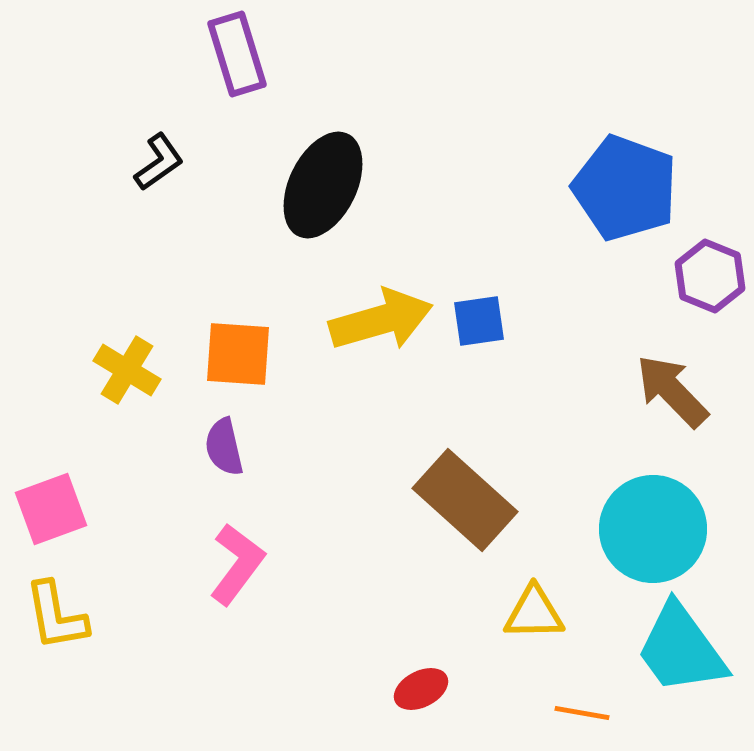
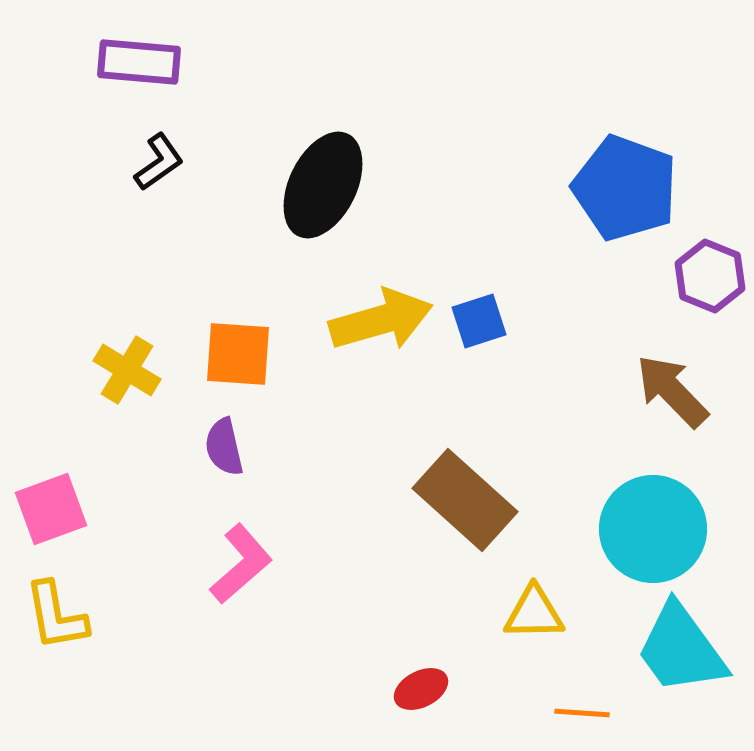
purple rectangle: moved 98 px left, 8 px down; rotated 68 degrees counterclockwise
blue square: rotated 10 degrees counterclockwise
pink L-shape: moved 4 px right; rotated 12 degrees clockwise
orange line: rotated 6 degrees counterclockwise
